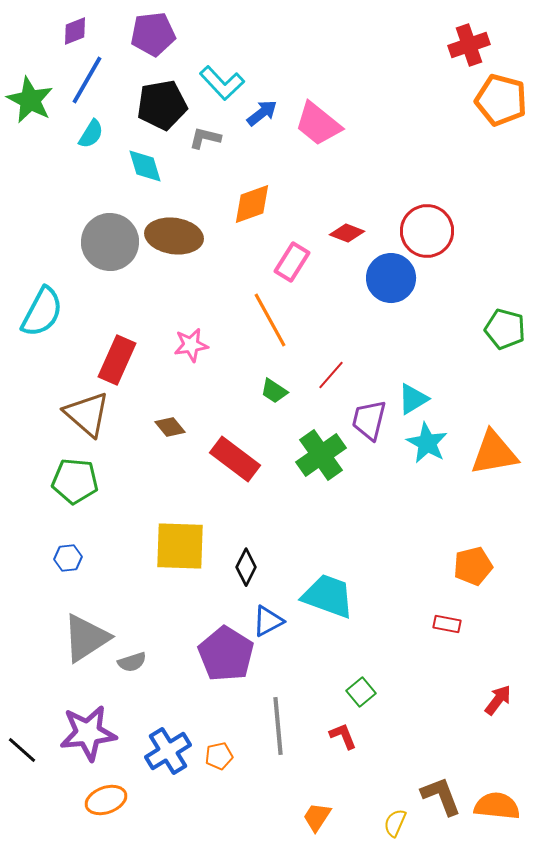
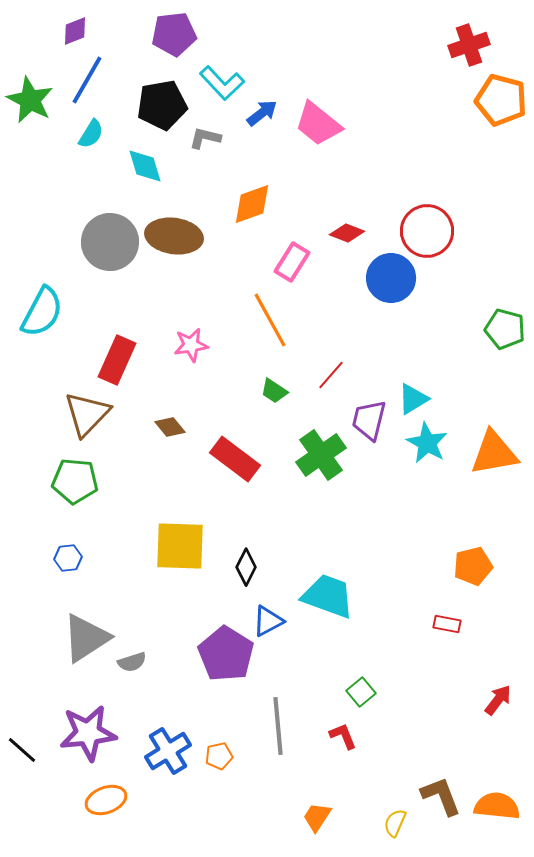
purple pentagon at (153, 34): moved 21 px right
brown triangle at (87, 414): rotated 33 degrees clockwise
